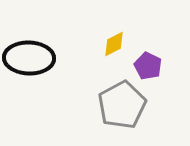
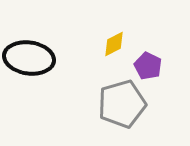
black ellipse: rotated 6 degrees clockwise
gray pentagon: moved 1 px up; rotated 12 degrees clockwise
